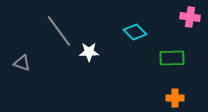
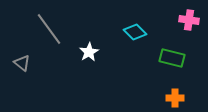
pink cross: moved 1 px left, 3 px down
gray line: moved 10 px left, 2 px up
white star: rotated 30 degrees counterclockwise
green rectangle: rotated 15 degrees clockwise
gray triangle: rotated 18 degrees clockwise
